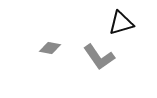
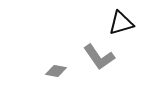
gray diamond: moved 6 px right, 23 px down
